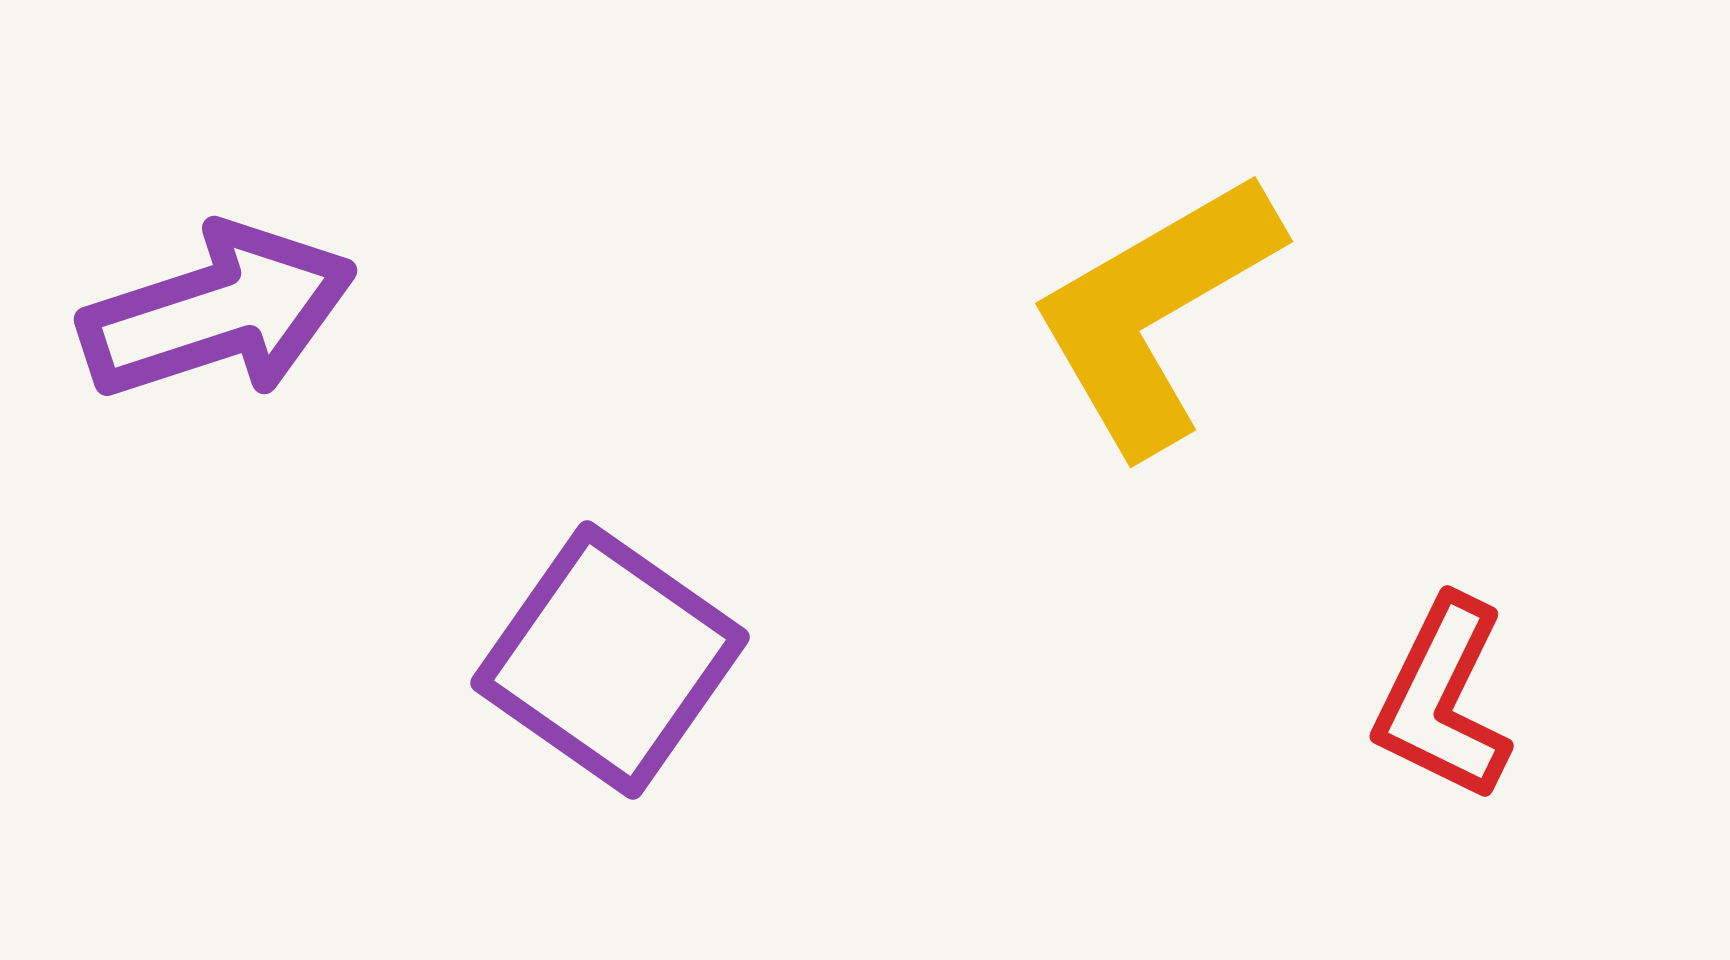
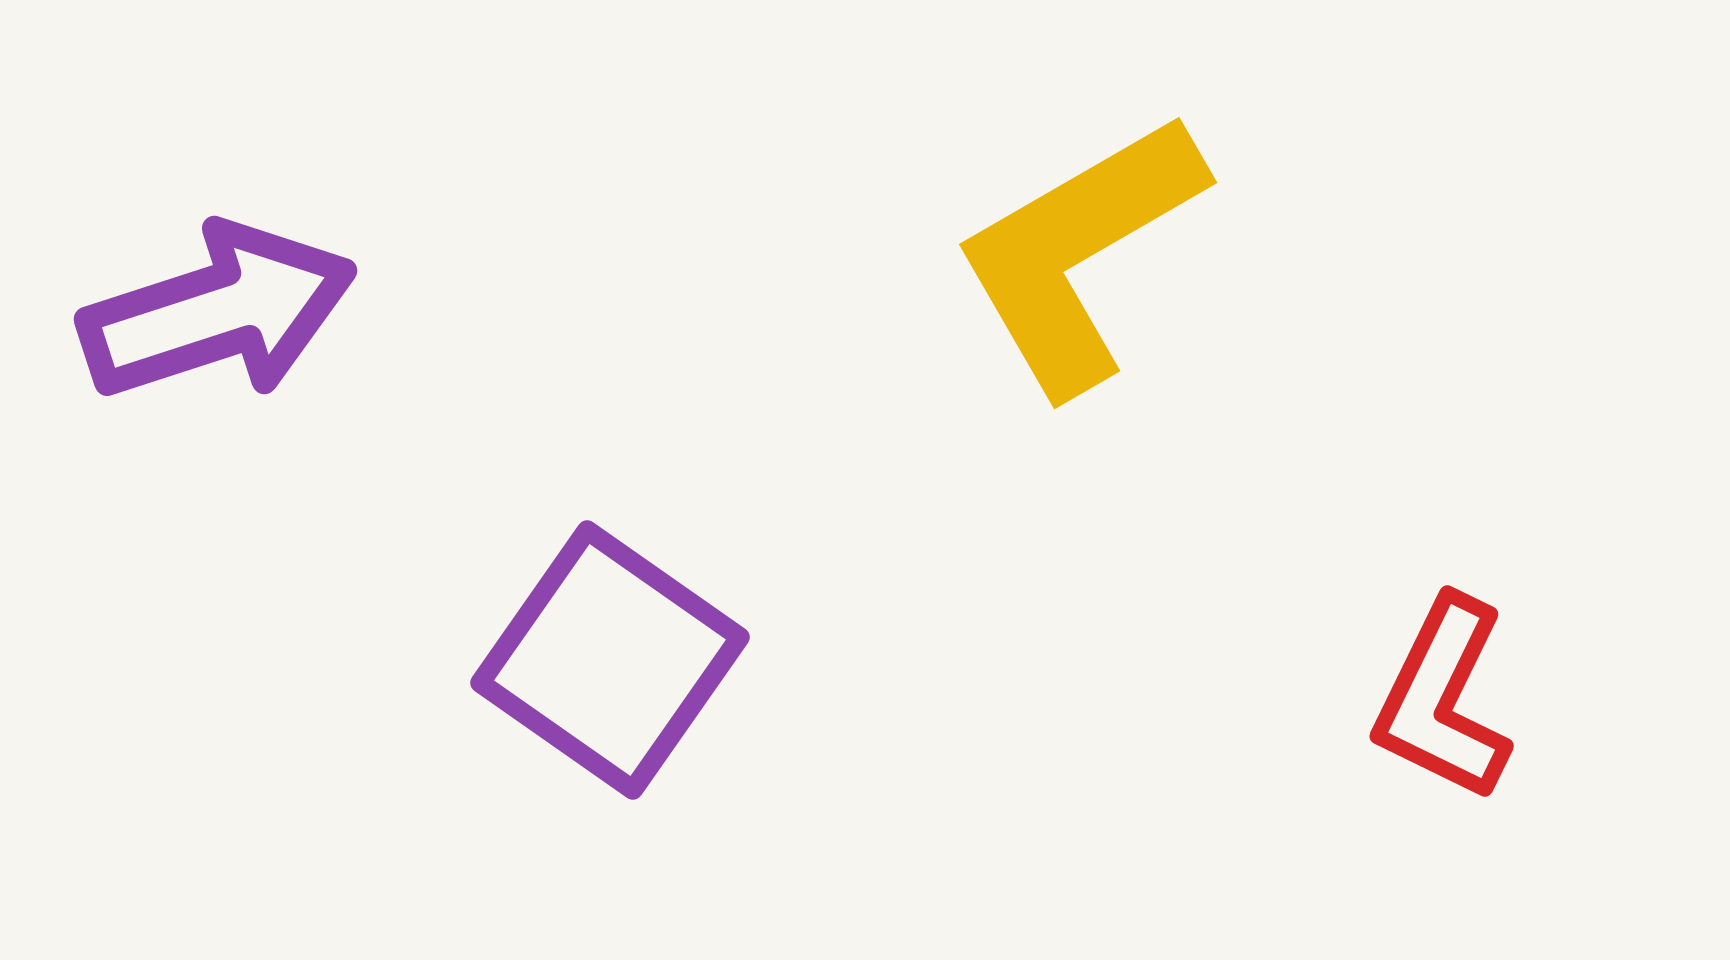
yellow L-shape: moved 76 px left, 59 px up
